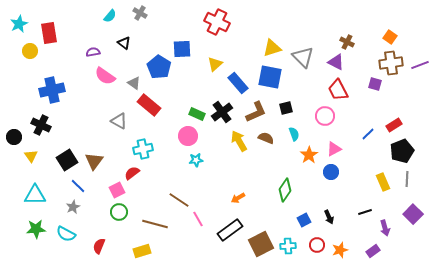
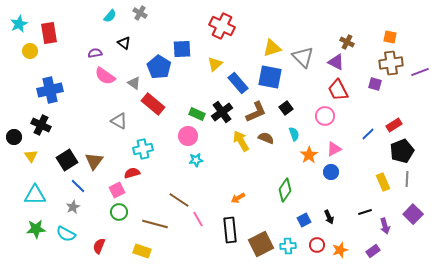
red cross at (217, 22): moved 5 px right, 4 px down
orange square at (390, 37): rotated 24 degrees counterclockwise
purple semicircle at (93, 52): moved 2 px right, 1 px down
purple line at (420, 65): moved 7 px down
blue cross at (52, 90): moved 2 px left
red rectangle at (149, 105): moved 4 px right, 1 px up
black square at (286, 108): rotated 24 degrees counterclockwise
yellow arrow at (239, 141): moved 2 px right
red semicircle at (132, 173): rotated 21 degrees clockwise
purple arrow at (385, 228): moved 2 px up
black rectangle at (230, 230): rotated 60 degrees counterclockwise
yellow rectangle at (142, 251): rotated 36 degrees clockwise
